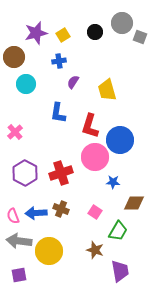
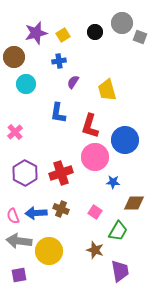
blue circle: moved 5 px right
